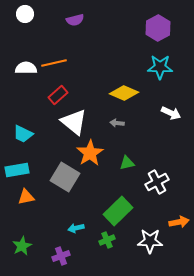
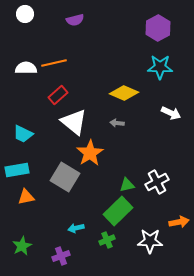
green triangle: moved 22 px down
